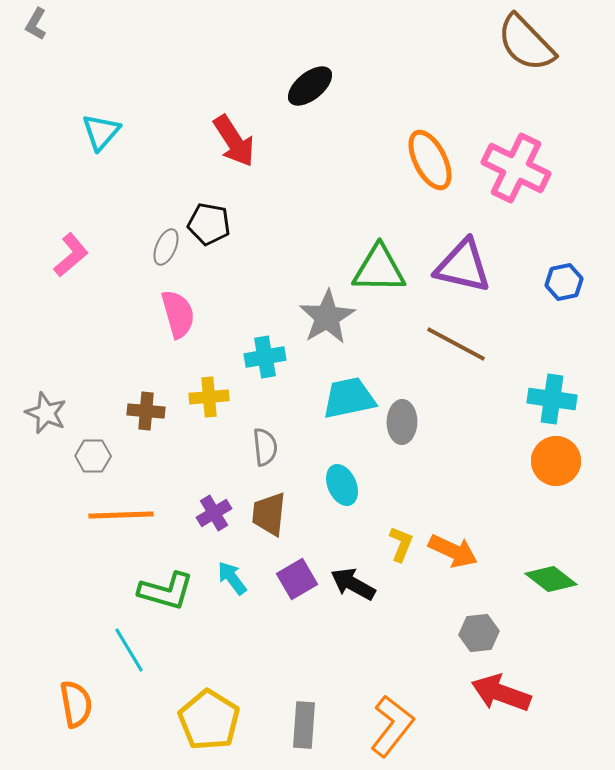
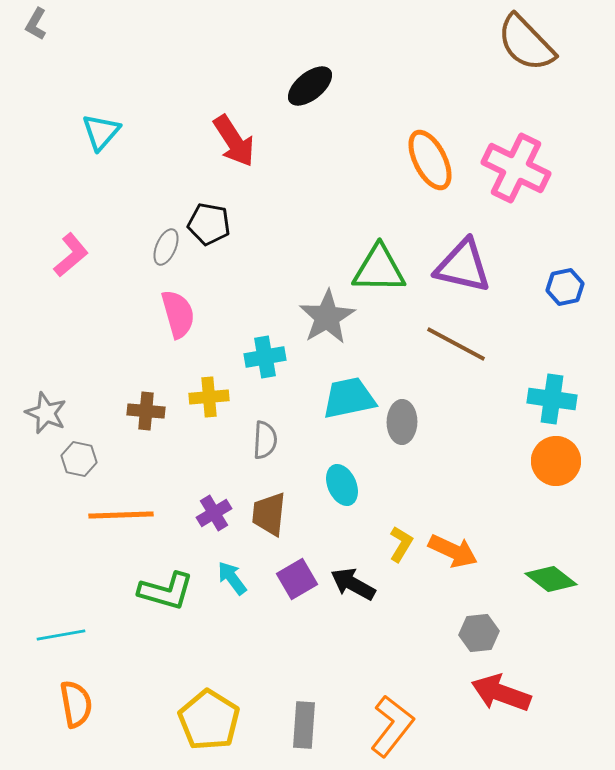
blue hexagon at (564, 282): moved 1 px right, 5 px down
gray semicircle at (265, 447): moved 7 px up; rotated 9 degrees clockwise
gray hexagon at (93, 456): moved 14 px left, 3 px down; rotated 12 degrees clockwise
yellow L-shape at (401, 544): rotated 9 degrees clockwise
cyan line at (129, 650): moved 68 px left, 15 px up; rotated 69 degrees counterclockwise
